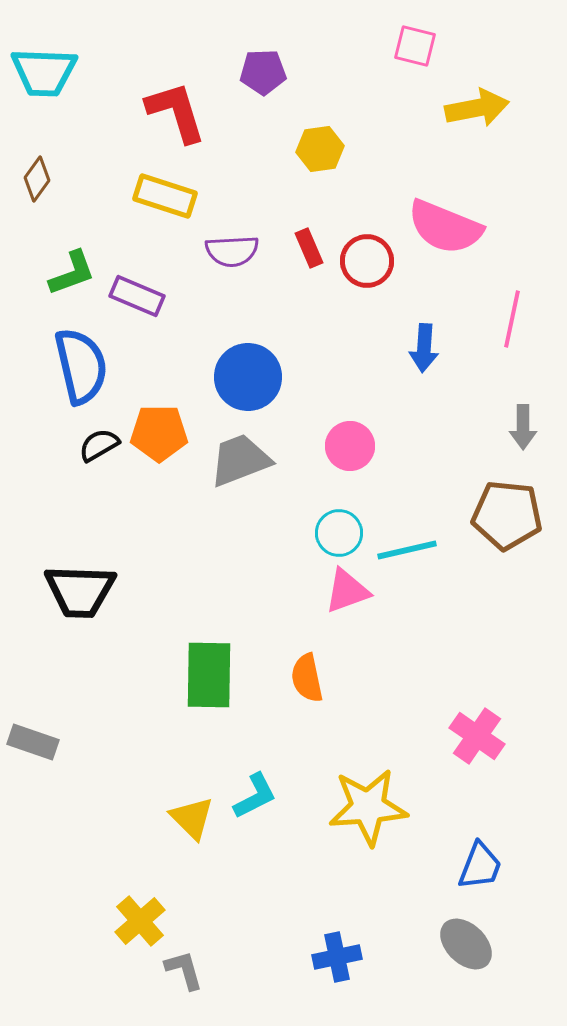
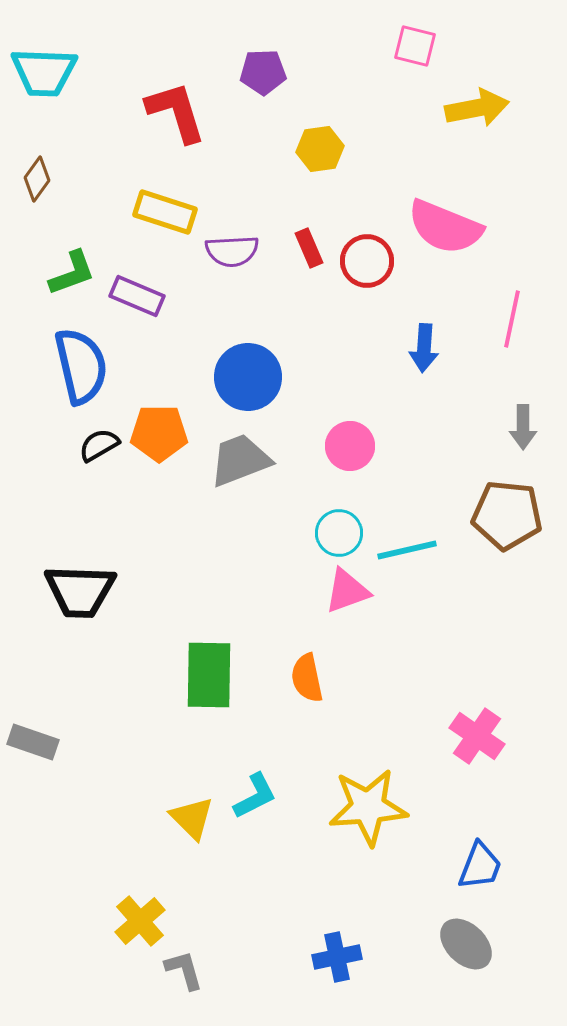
yellow rectangle: moved 16 px down
